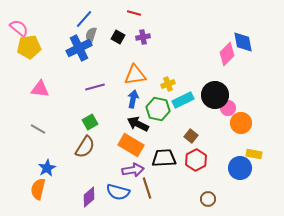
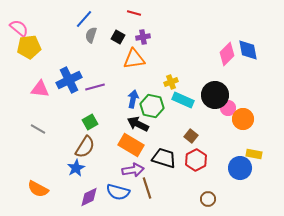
blue diamond: moved 5 px right, 8 px down
blue cross: moved 10 px left, 32 px down
orange triangle: moved 1 px left, 16 px up
yellow cross: moved 3 px right, 2 px up
cyan rectangle: rotated 50 degrees clockwise
green hexagon: moved 6 px left, 3 px up
orange circle: moved 2 px right, 4 px up
black trapezoid: rotated 20 degrees clockwise
blue star: moved 29 px right
orange semicircle: rotated 75 degrees counterclockwise
purple diamond: rotated 15 degrees clockwise
